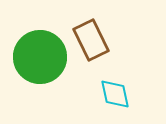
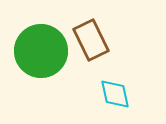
green circle: moved 1 px right, 6 px up
